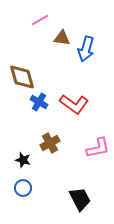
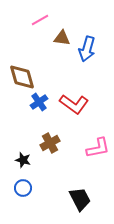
blue arrow: moved 1 px right
blue cross: rotated 24 degrees clockwise
